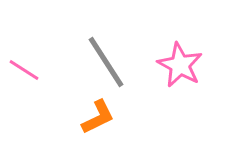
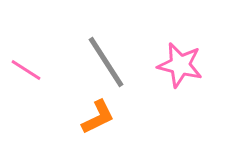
pink star: rotated 15 degrees counterclockwise
pink line: moved 2 px right
